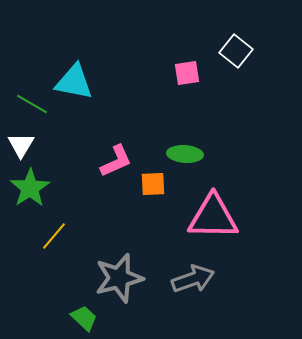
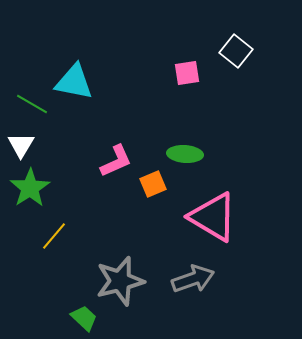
orange square: rotated 20 degrees counterclockwise
pink triangle: rotated 30 degrees clockwise
gray star: moved 1 px right, 3 px down
